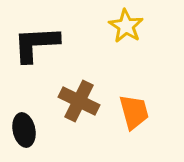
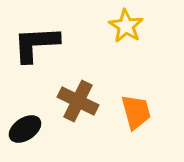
brown cross: moved 1 px left
orange trapezoid: moved 2 px right
black ellipse: moved 1 px right, 1 px up; rotated 68 degrees clockwise
